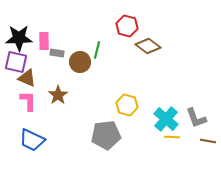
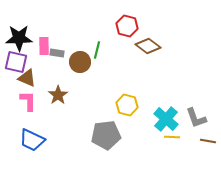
pink rectangle: moved 5 px down
